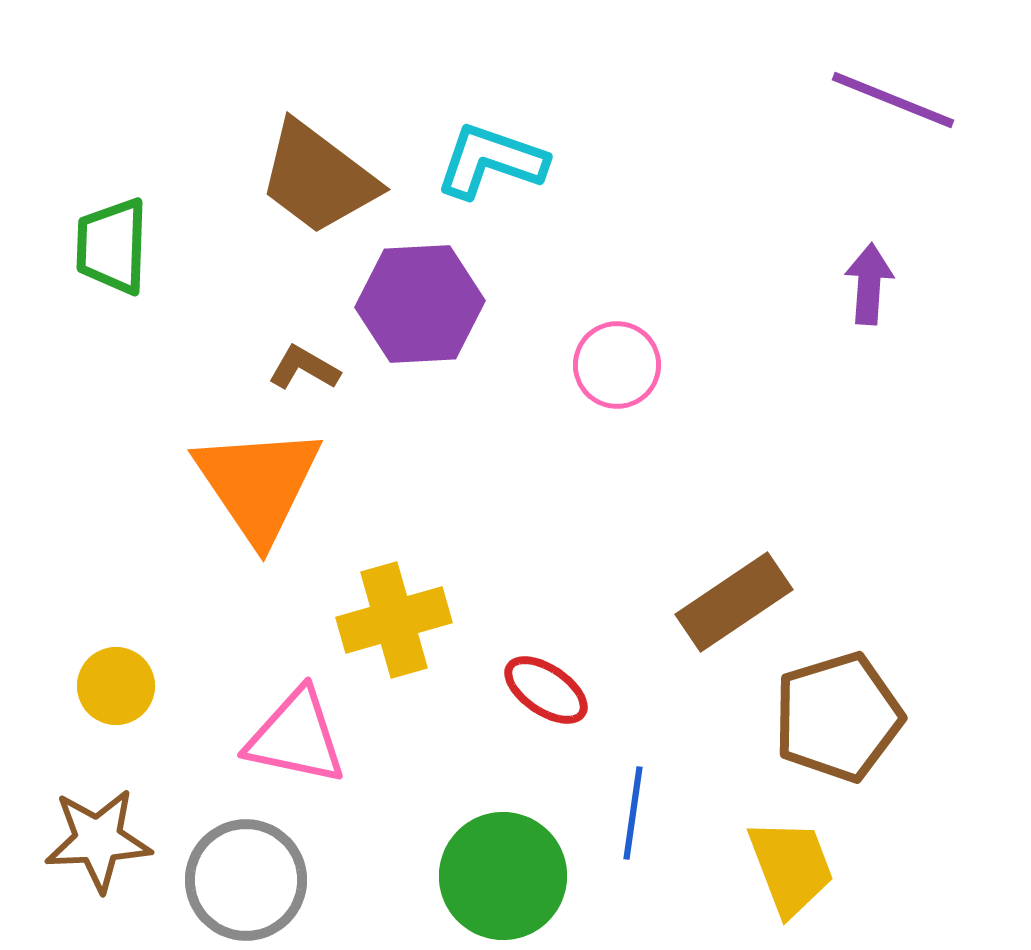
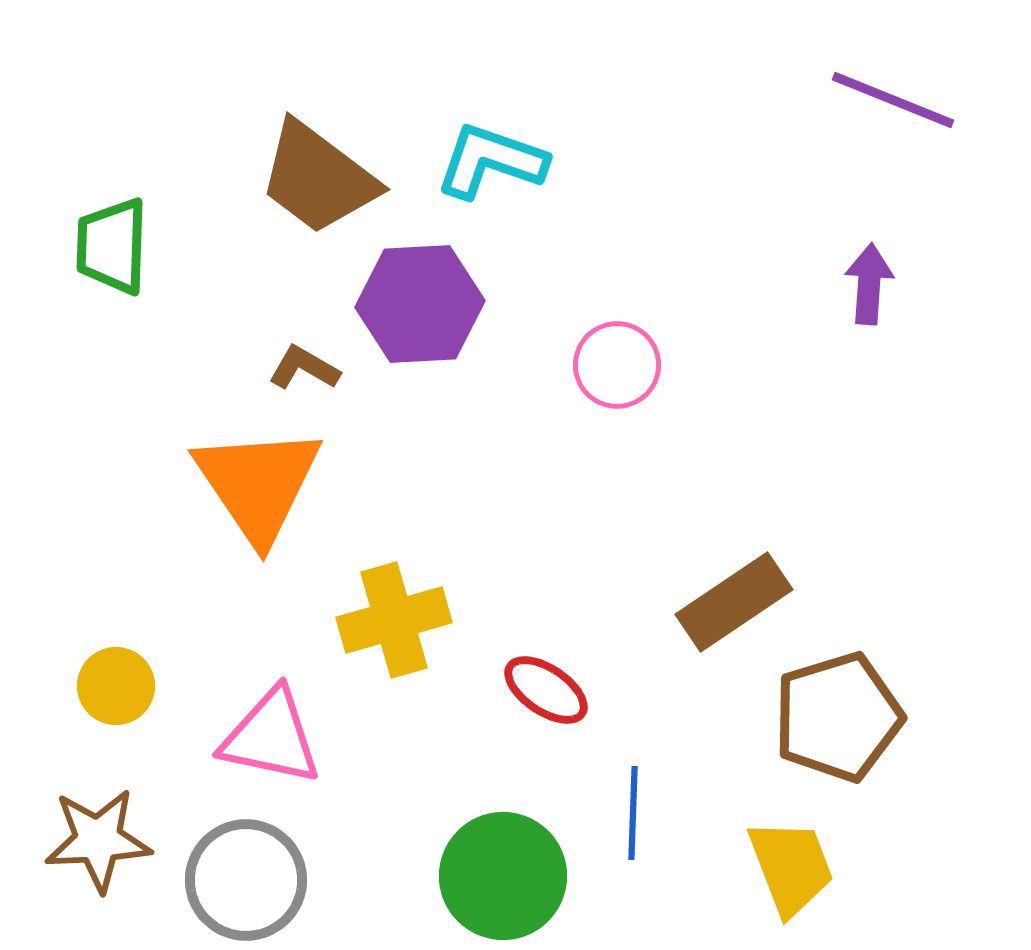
pink triangle: moved 25 px left
blue line: rotated 6 degrees counterclockwise
